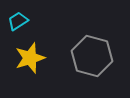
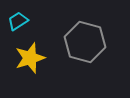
gray hexagon: moved 7 px left, 14 px up
